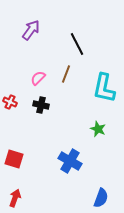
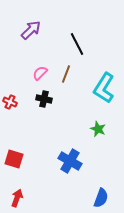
purple arrow: rotated 10 degrees clockwise
pink semicircle: moved 2 px right, 5 px up
cyan L-shape: rotated 20 degrees clockwise
black cross: moved 3 px right, 6 px up
red arrow: moved 2 px right
